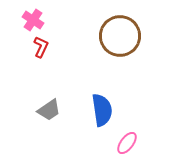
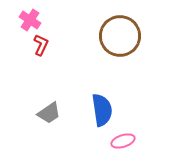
pink cross: moved 3 px left
red L-shape: moved 2 px up
gray trapezoid: moved 3 px down
pink ellipse: moved 4 px left, 2 px up; rotated 35 degrees clockwise
